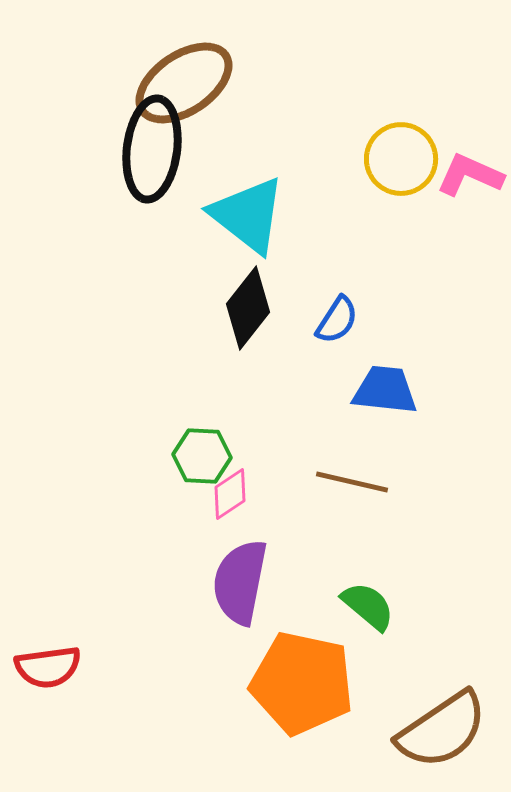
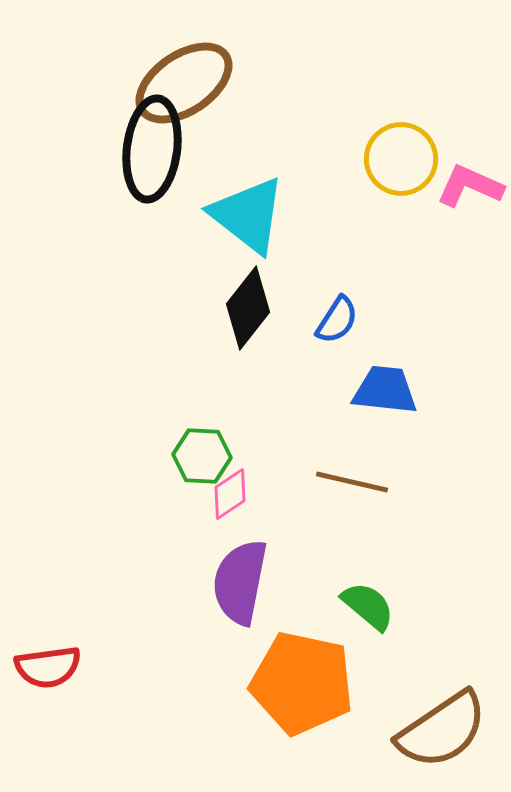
pink L-shape: moved 11 px down
